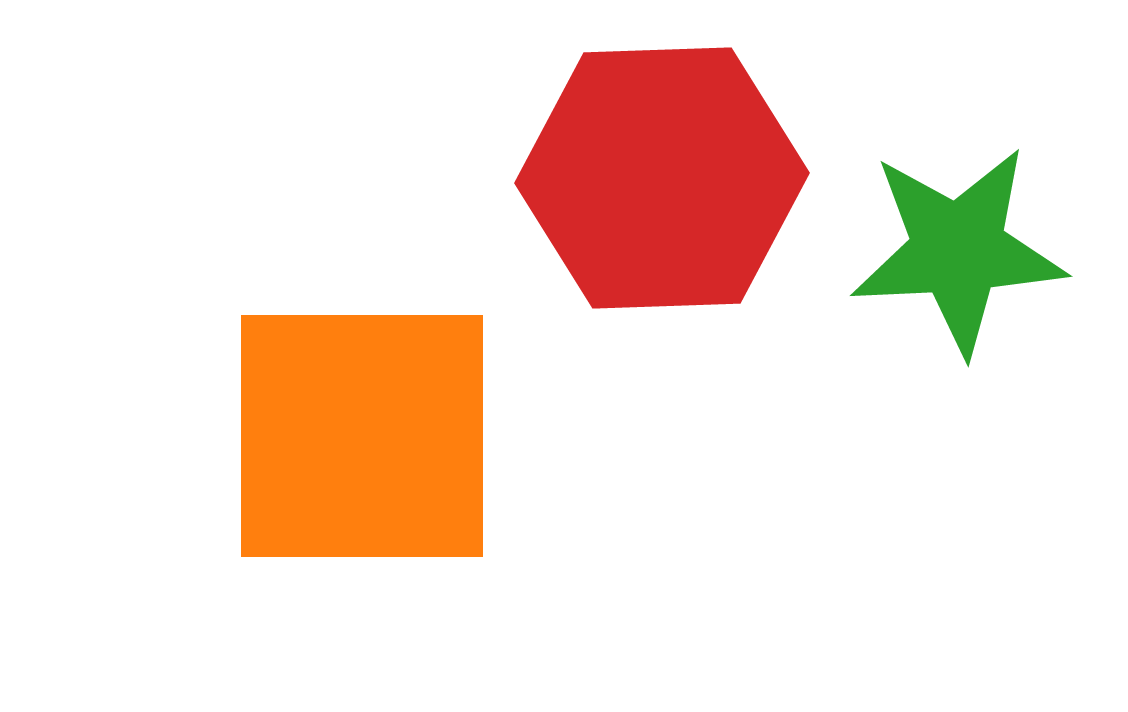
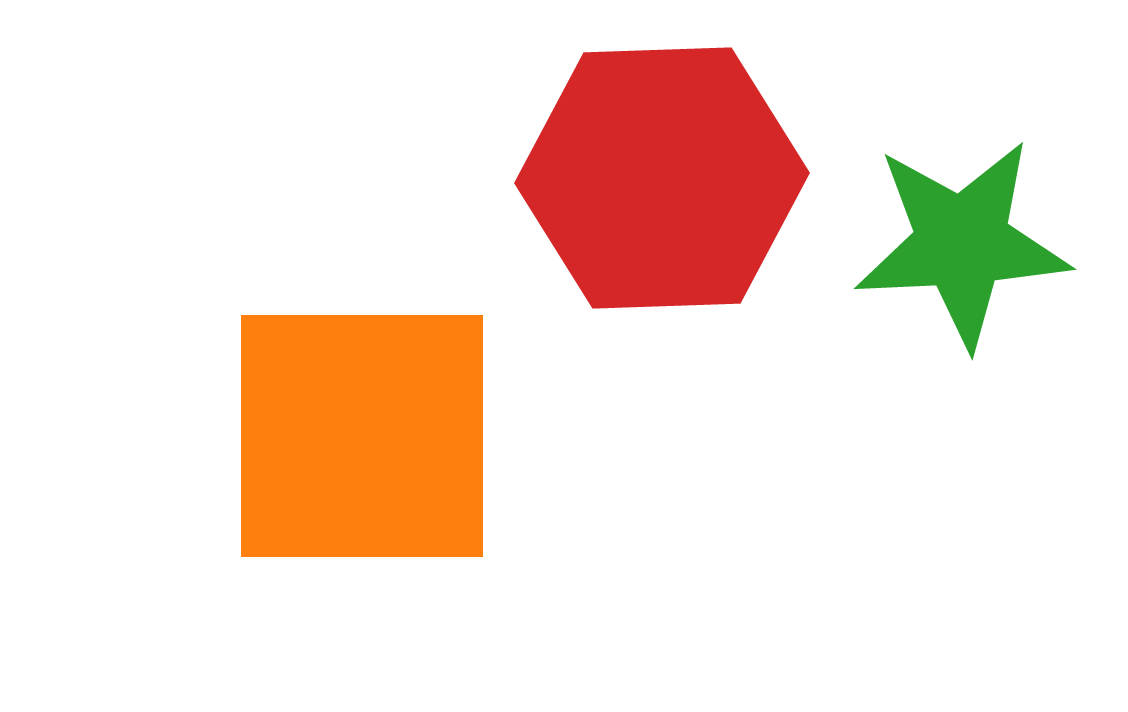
green star: moved 4 px right, 7 px up
